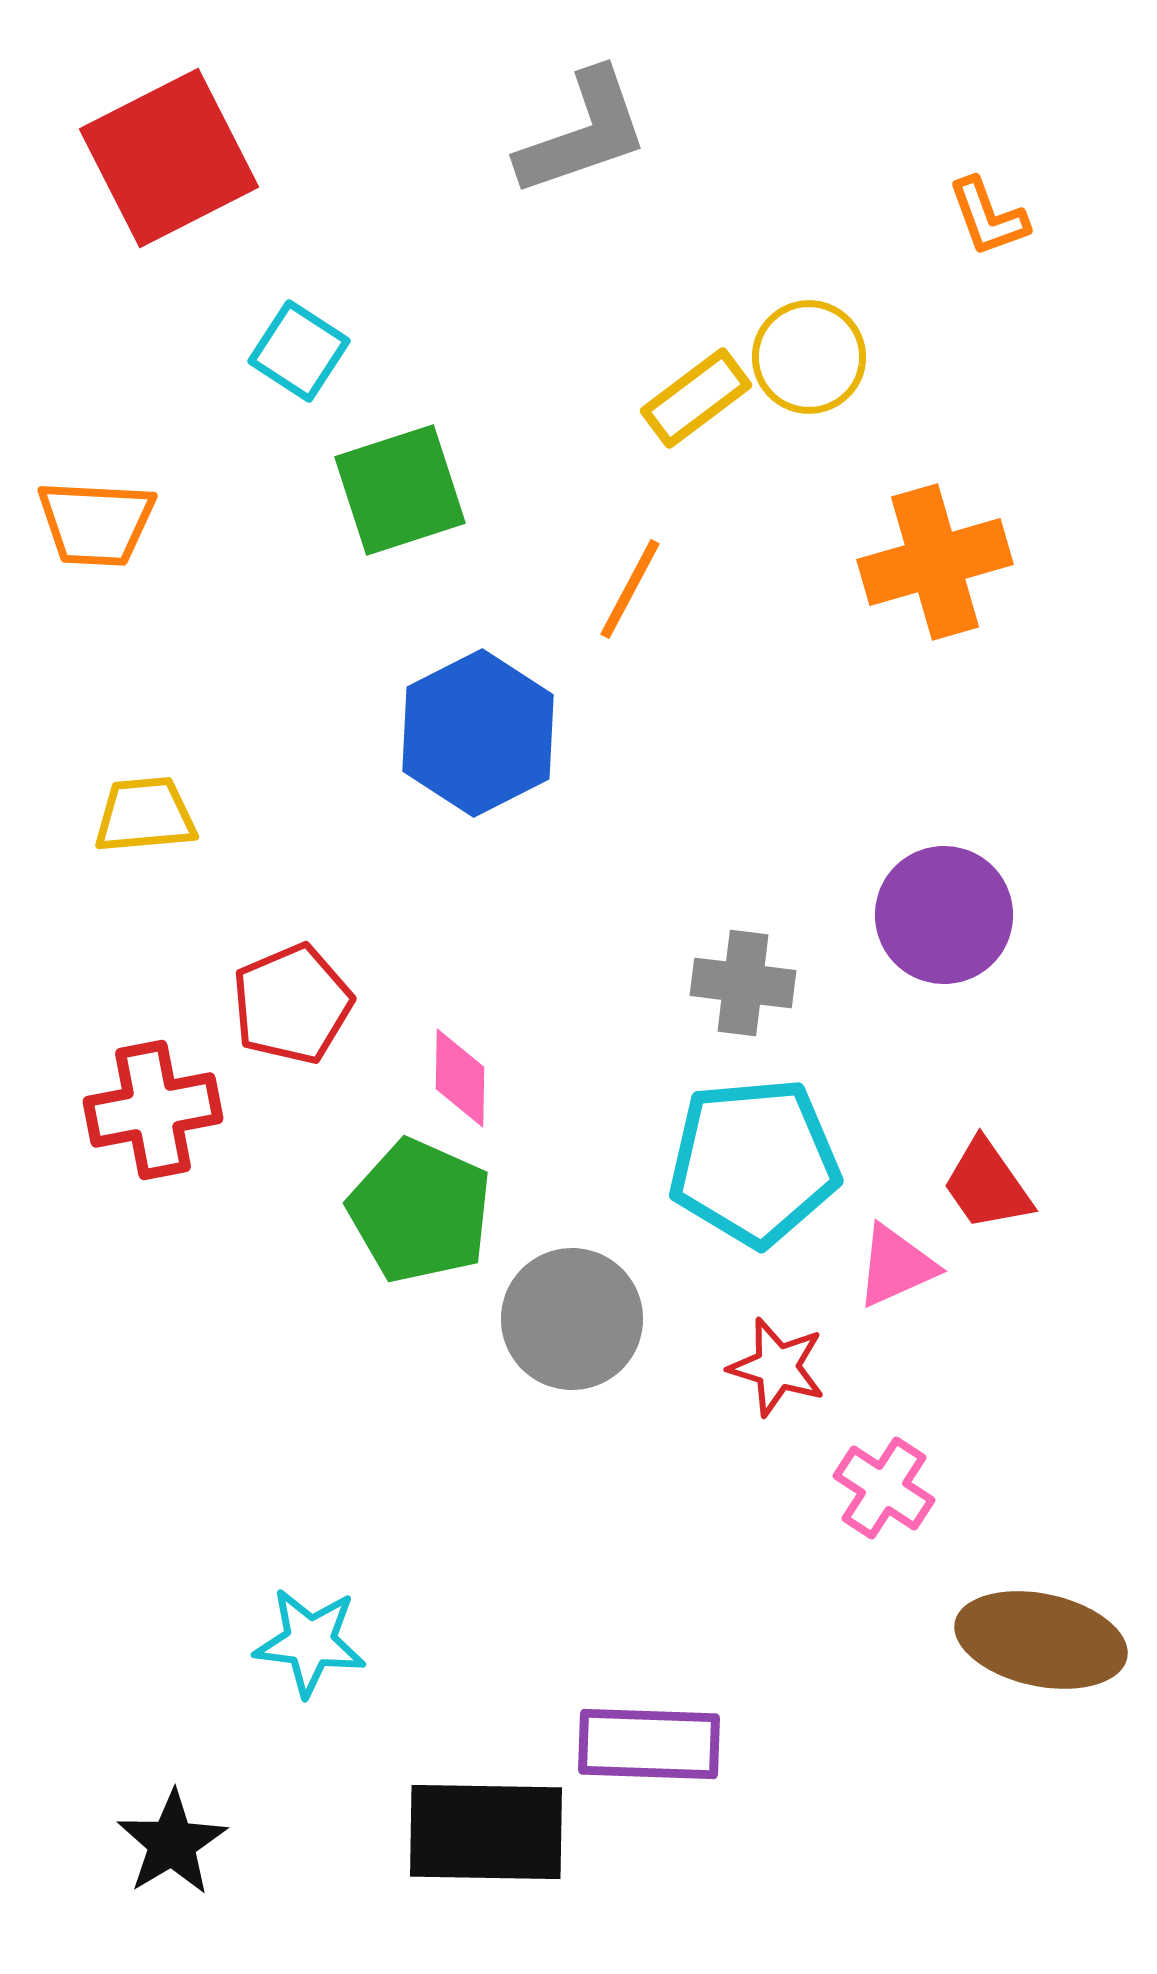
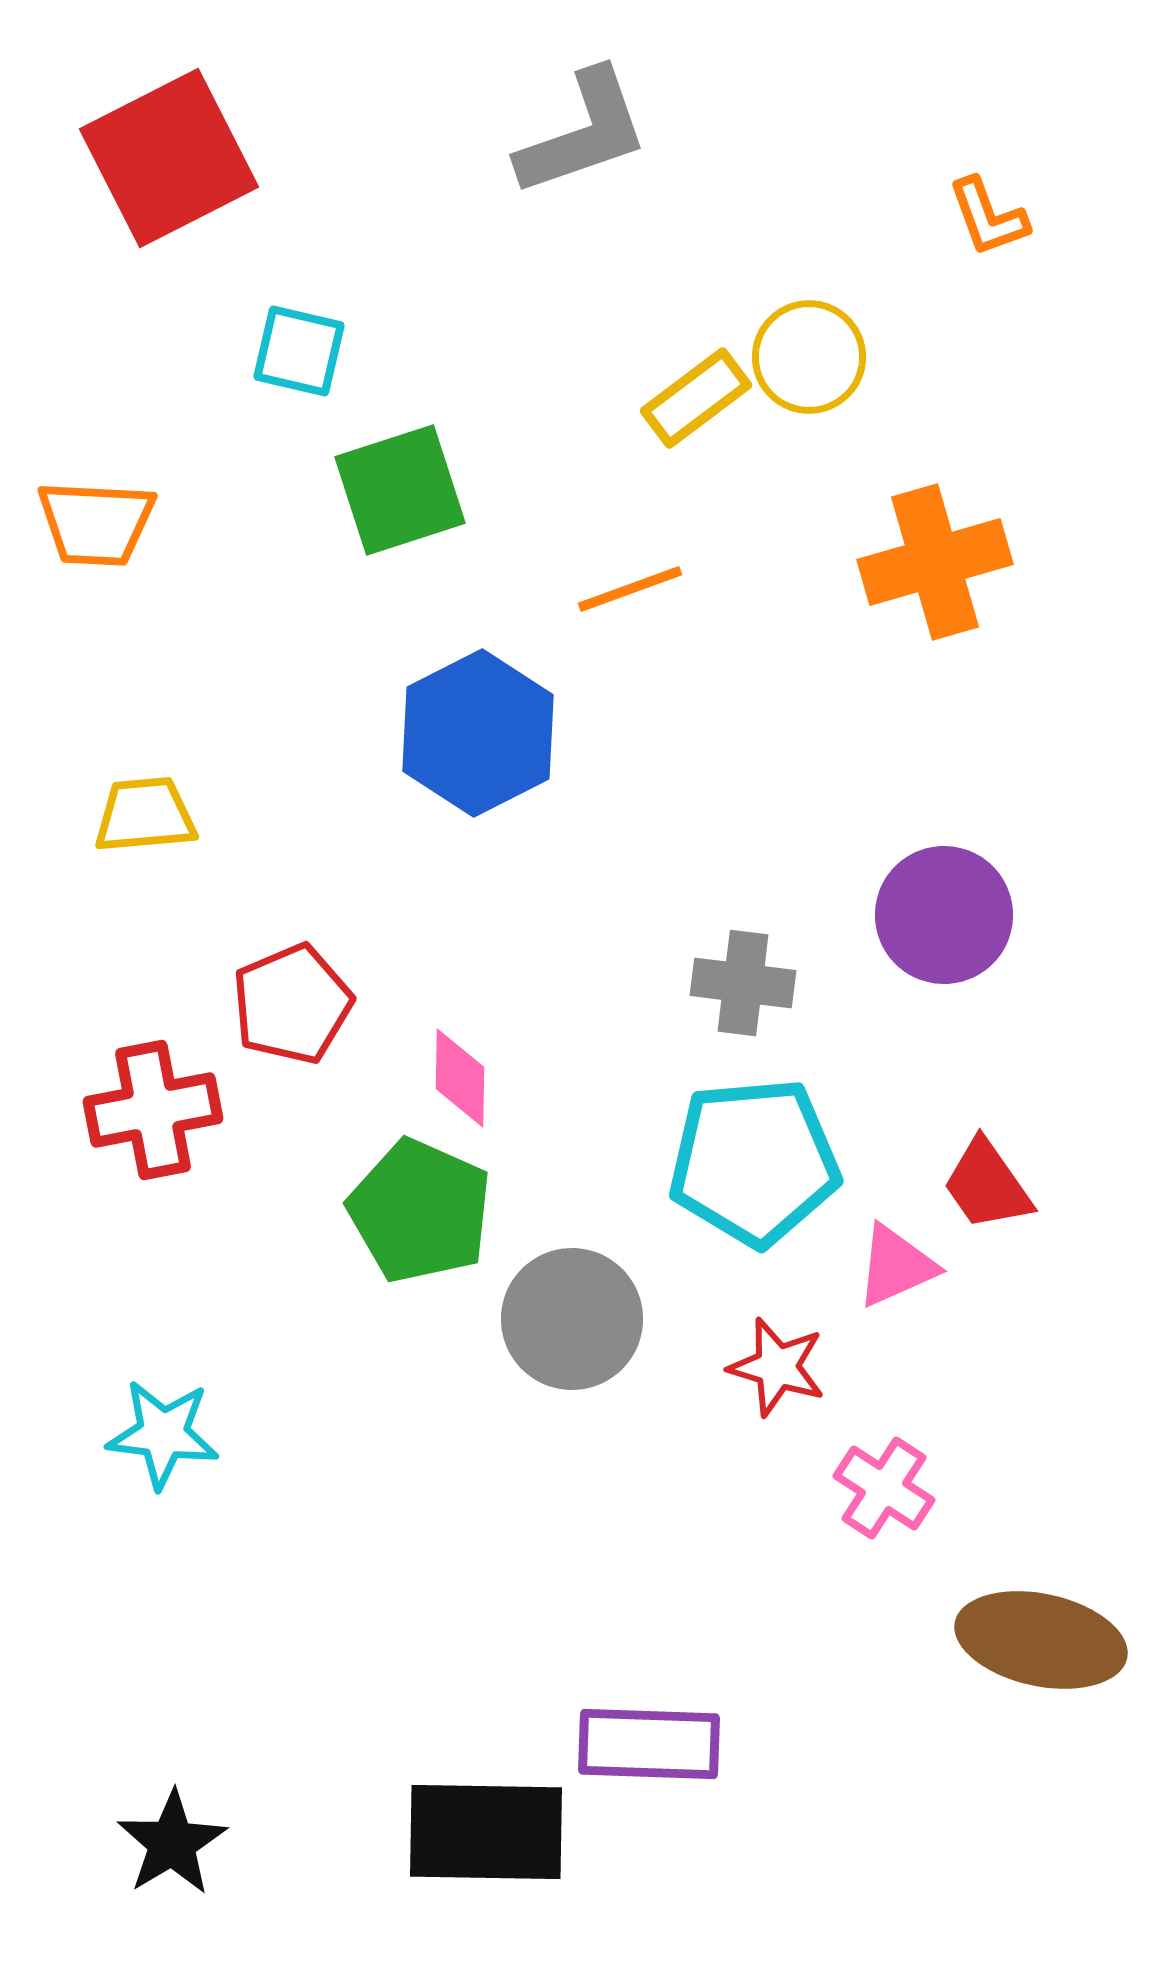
cyan square: rotated 20 degrees counterclockwise
orange line: rotated 42 degrees clockwise
cyan star: moved 147 px left, 208 px up
